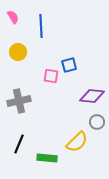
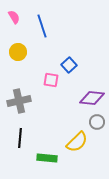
pink semicircle: moved 1 px right
blue line: moved 1 px right; rotated 15 degrees counterclockwise
blue square: rotated 28 degrees counterclockwise
pink square: moved 4 px down
purple diamond: moved 2 px down
black line: moved 1 px right, 6 px up; rotated 18 degrees counterclockwise
